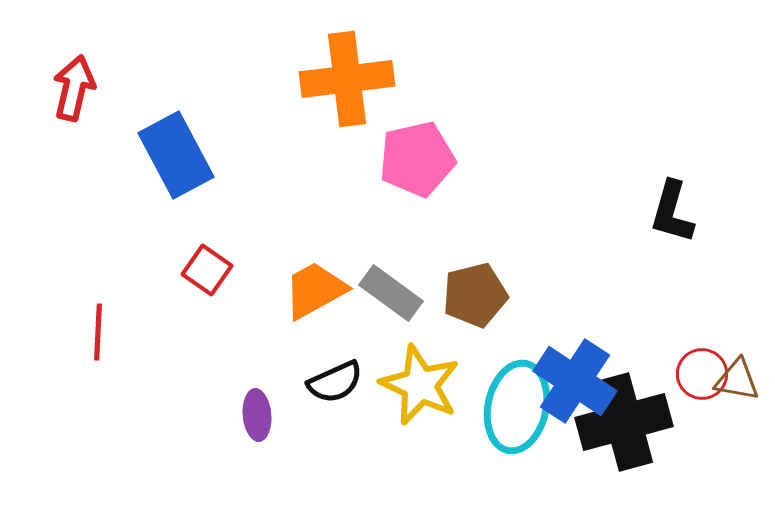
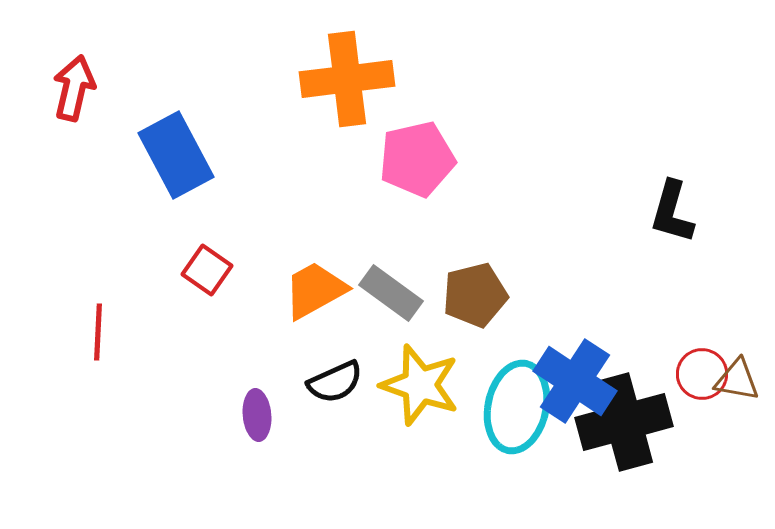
yellow star: rotated 6 degrees counterclockwise
